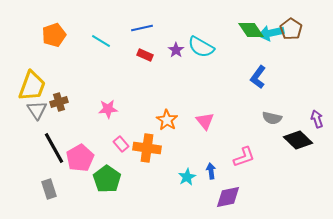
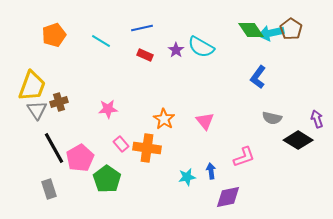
orange star: moved 3 px left, 1 px up
black diamond: rotated 12 degrees counterclockwise
cyan star: rotated 18 degrees clockwise
